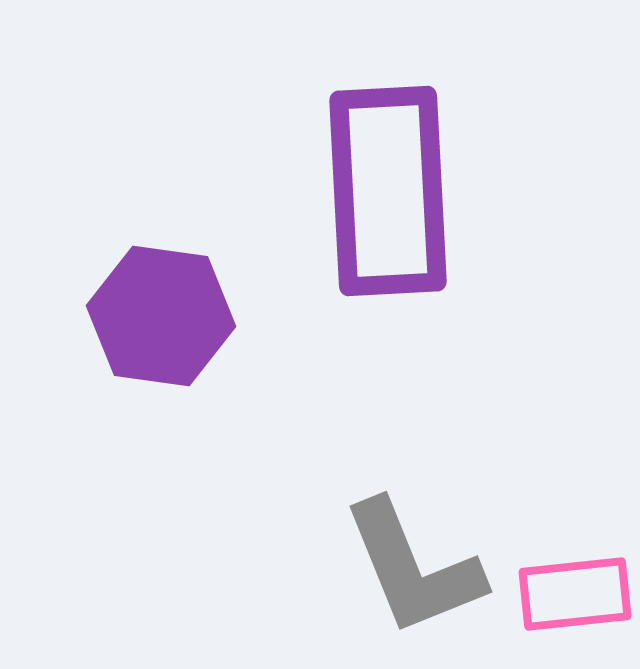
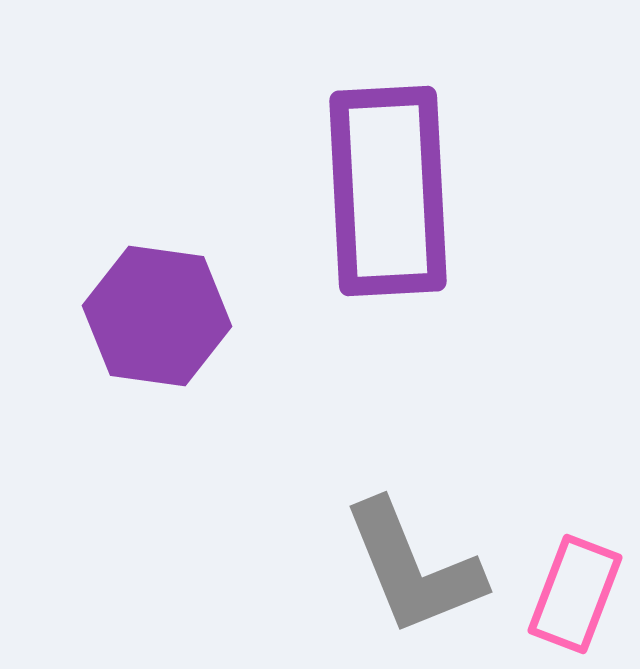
purple hexagon: moved 4 px left
pink rectangle: rotated 63 degrees counterclockwise
